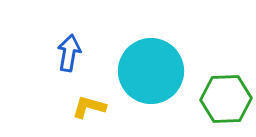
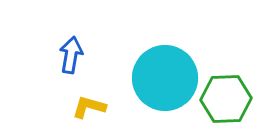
blue arrow: moved 2 px right, 2 px down
cyan circle: moved 14 px right, 7 px down
